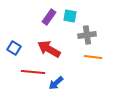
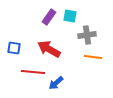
blue square: rotated 24 degrees counterclockwise
